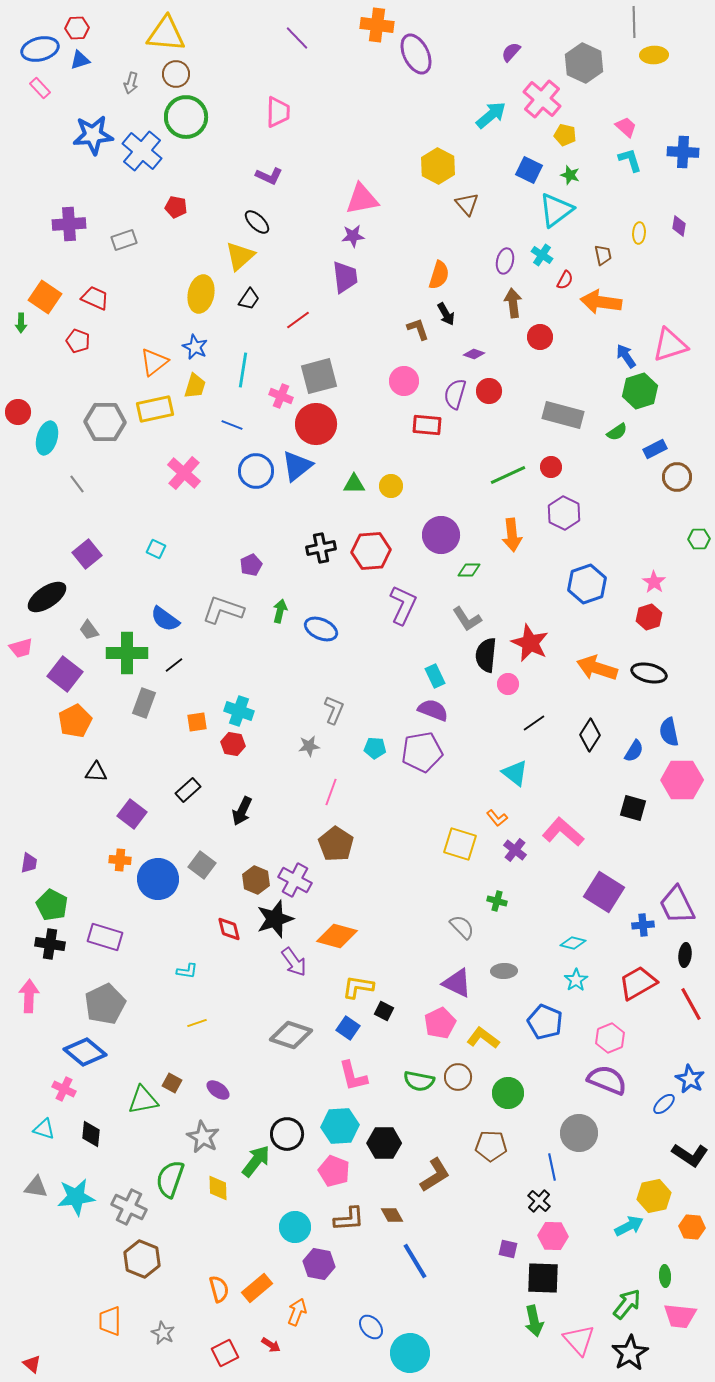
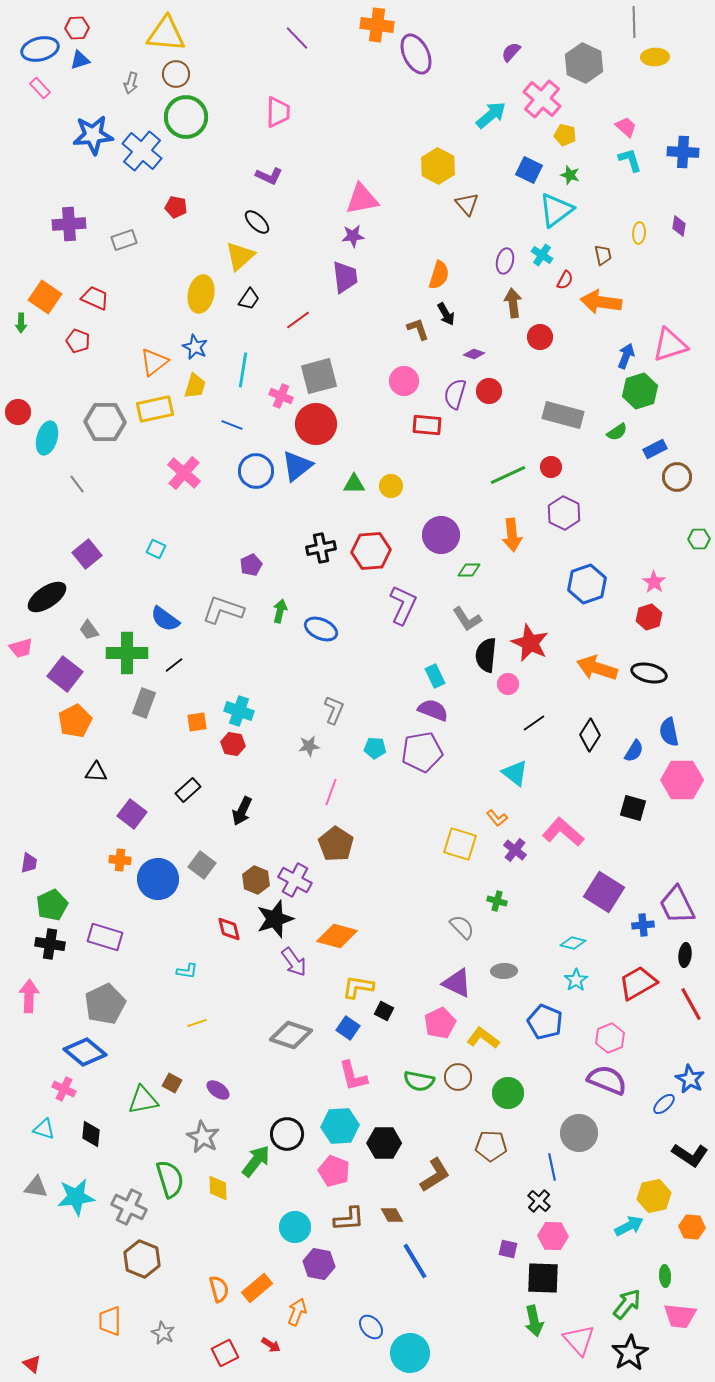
yellow ellipse at (654, 55): moved 1 px right, 2 px down
blue arrow at (626, 356): rotated 55 degrees clockwise
green pentagon at (52, 905): rotated 20 degrees clockwise
green semicircle at (170, 1179): rotated 144 degrees clockwise
